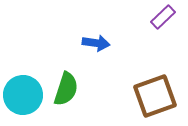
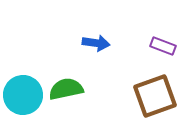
purple rectangle: moved 29 px down; rotated 65 degrees clockwise
green semicircle: rotated 120 degrees counterclockwise
